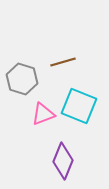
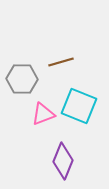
brown line: moved 2 px left
gray hexagon: rotated 16 degrees counterclockwise
